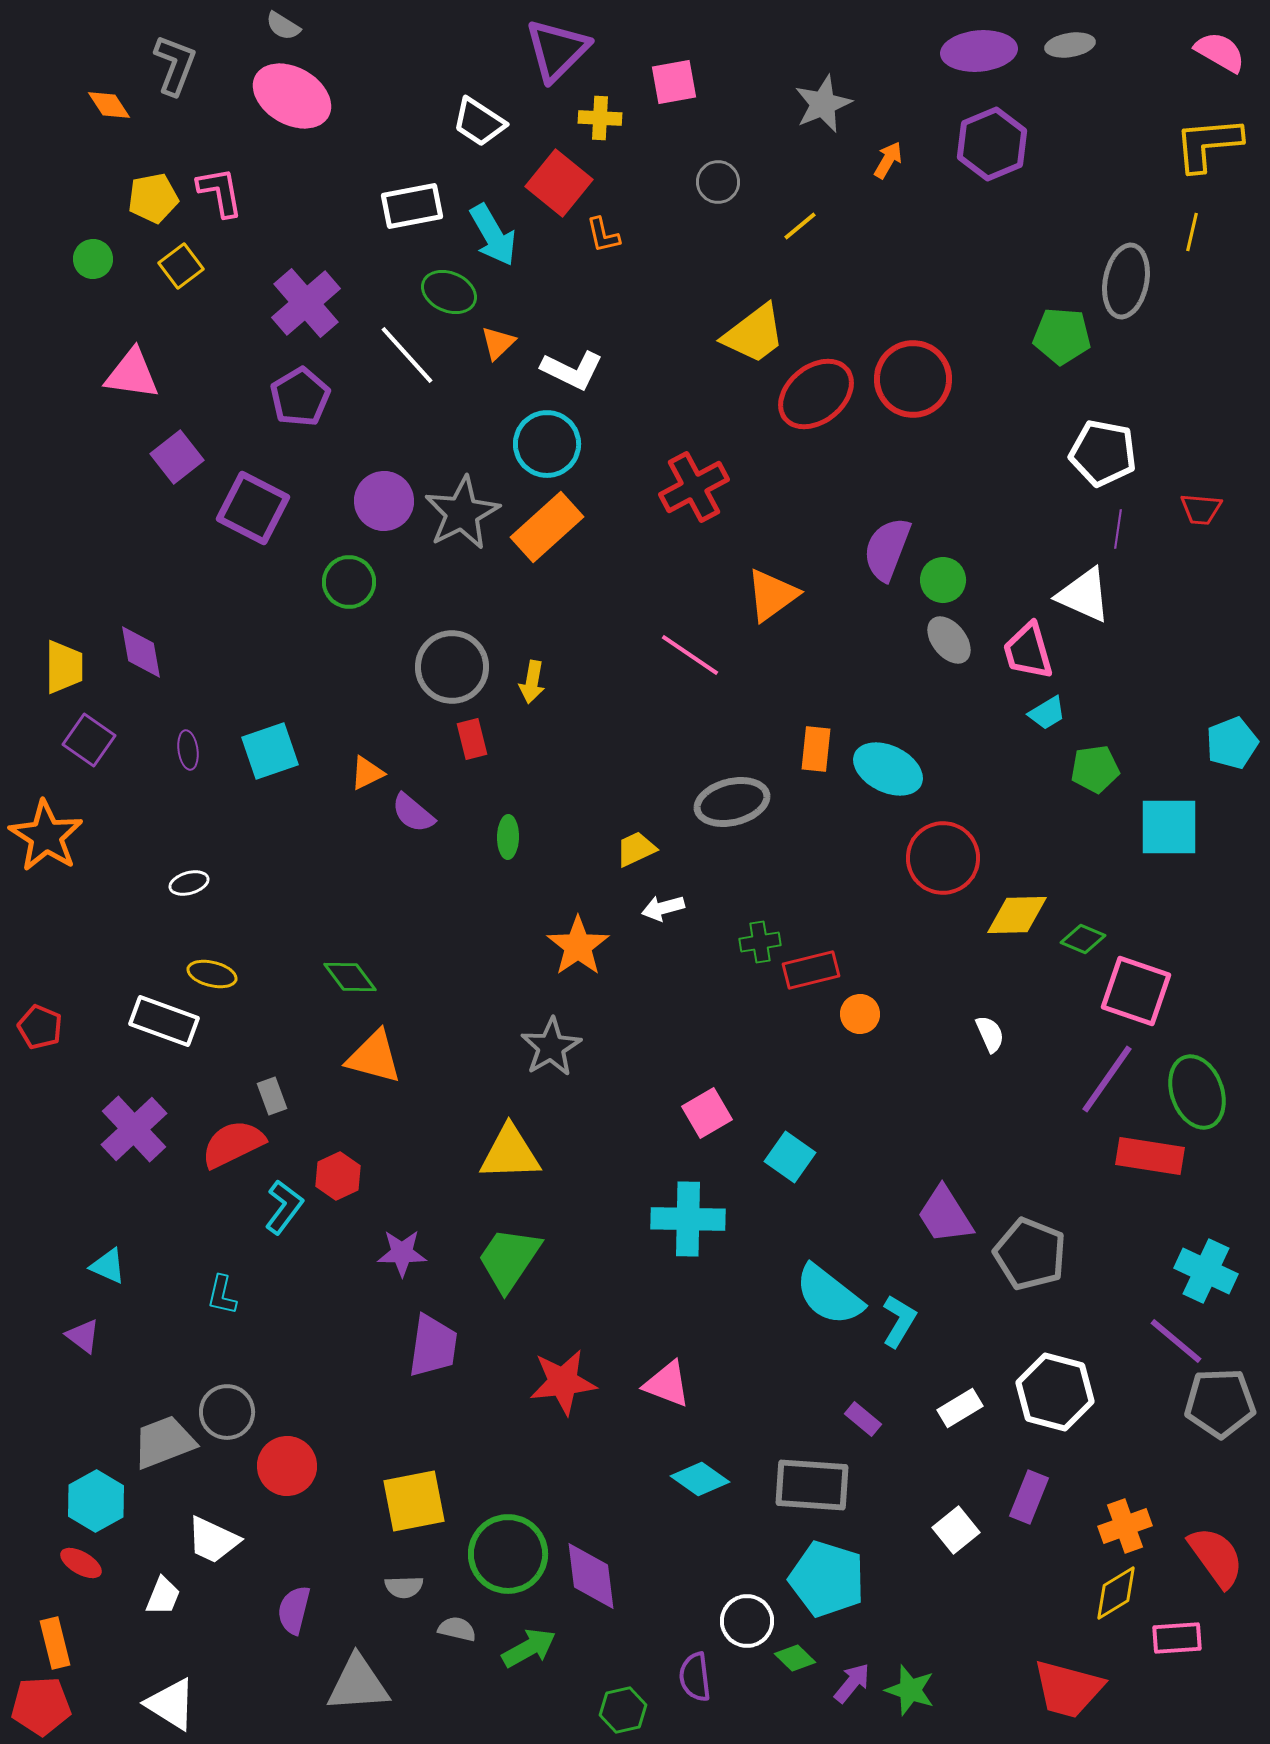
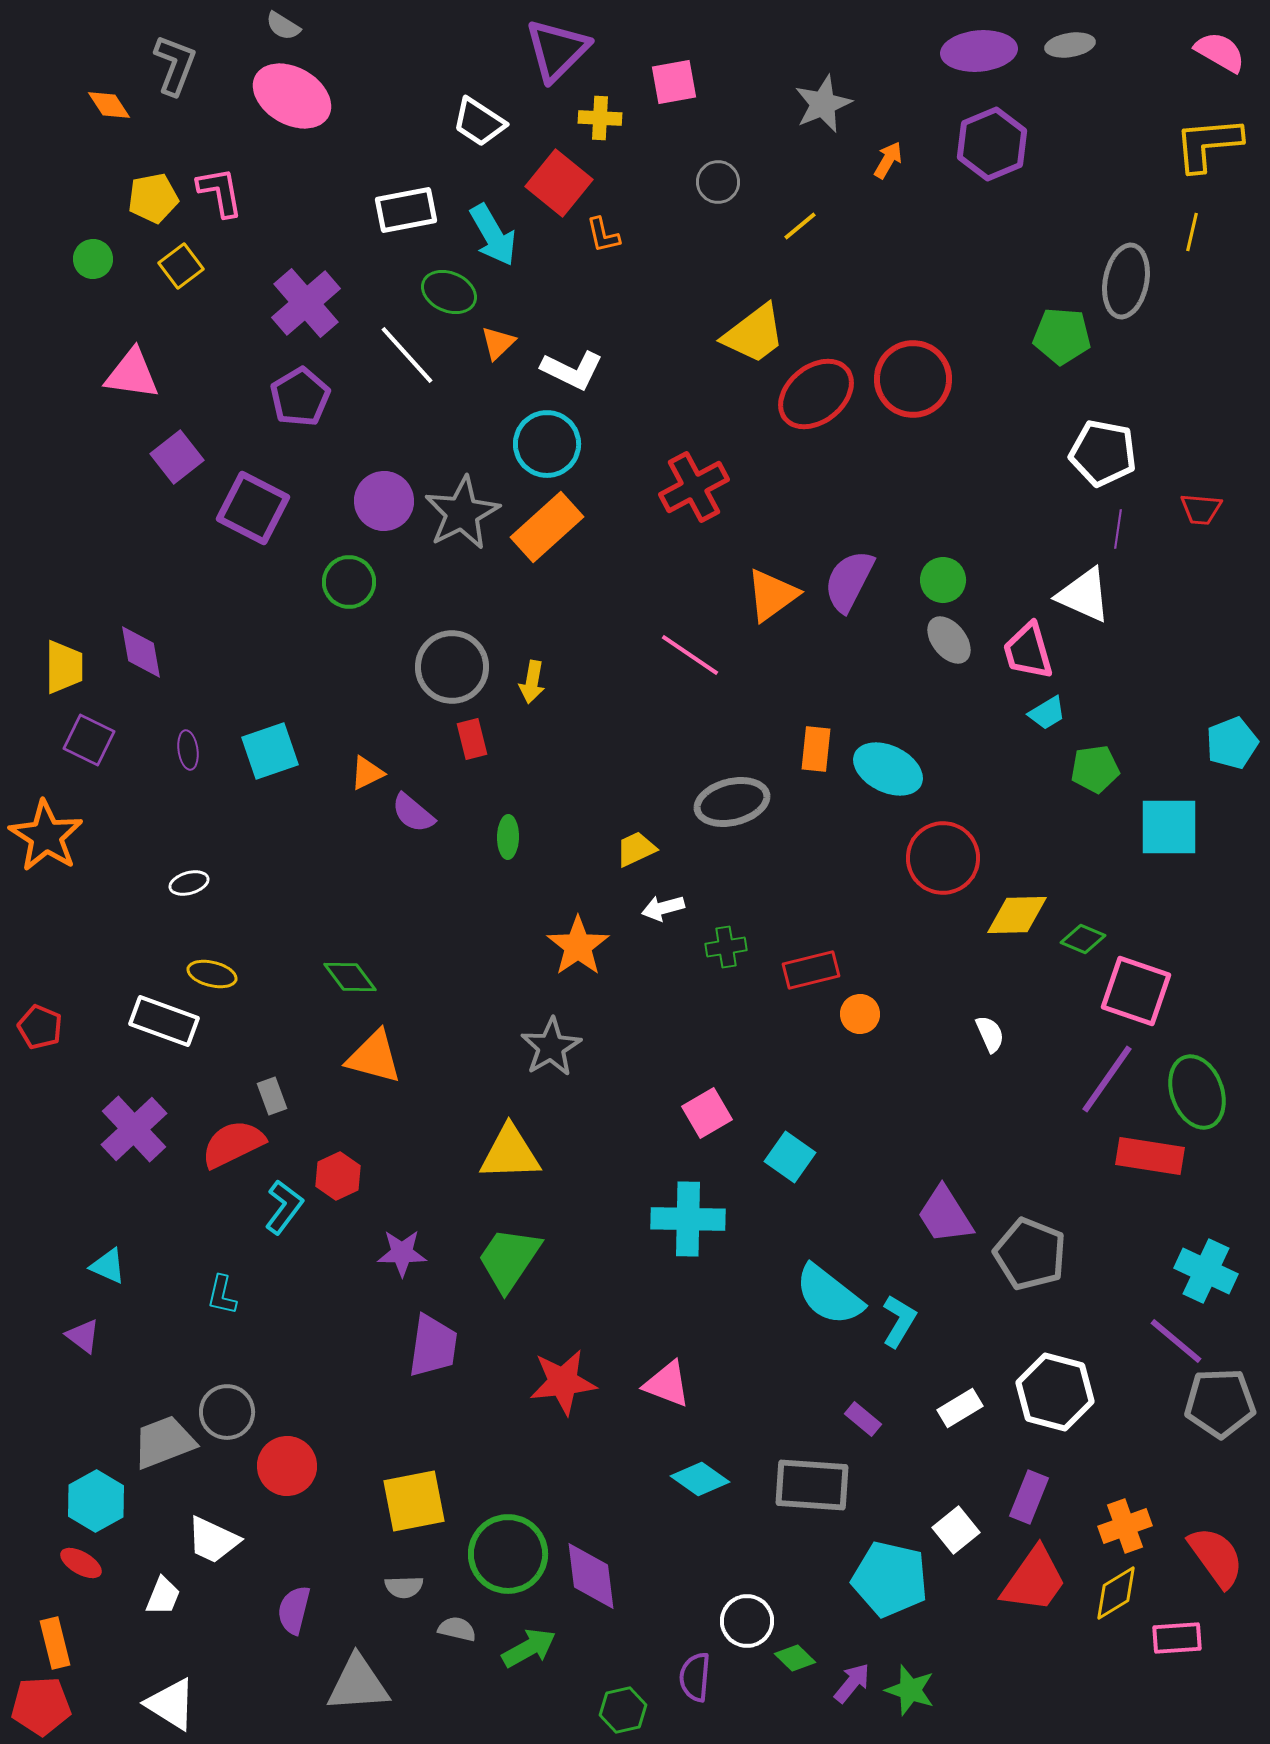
white rectangle at (412, 206): moved 6 px left, 4 px down
purple semicircle at (887, 549): moved 38 px left, 32 px down; rotated 6 degrees clockwise
purple square at (89, 740): rotated 9 degrees counterclockwise
green cross at (760, 942): moved 34 px left, 5 px down
cyan pentagon at (827, 1579): moved 63 px right; rotated 4 degrees counterclockwise
purple semicircle at (695, 1677): rotated 12 degrees clockwise
red trapezoid at (1068, 1689): moved 34 px left, 109 px up; rotated 70 degrees counterclockwise
